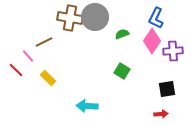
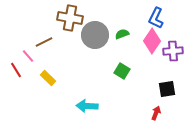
gray circle: moved 18 px down
red line: rotated 14 degrees clockwise
red arrow: moved 5 px left, 1 px up; rotated 64 degrees counterclockwise
